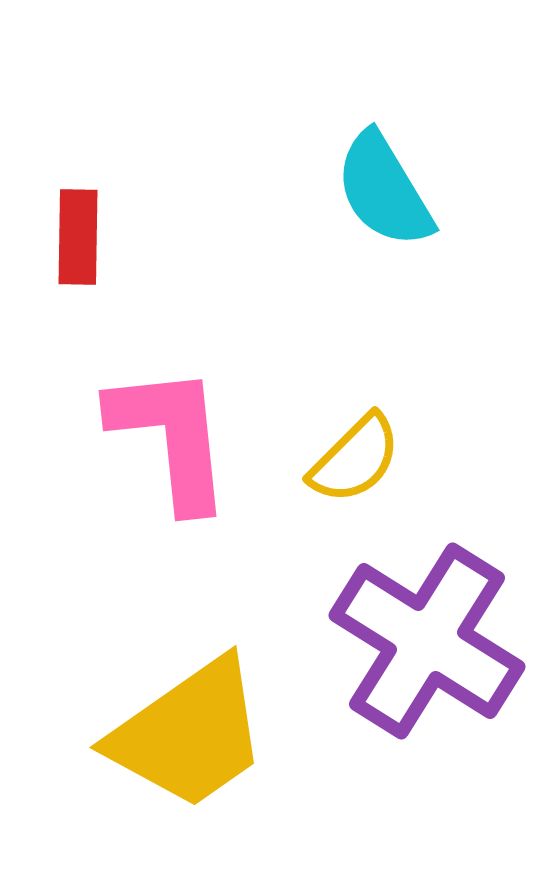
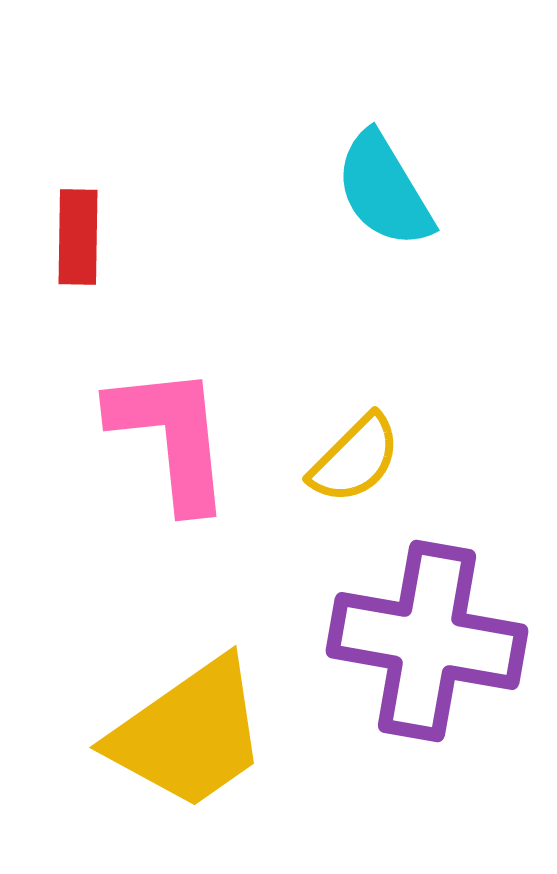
purple cross: rotated 22 degrees counterclockwise
